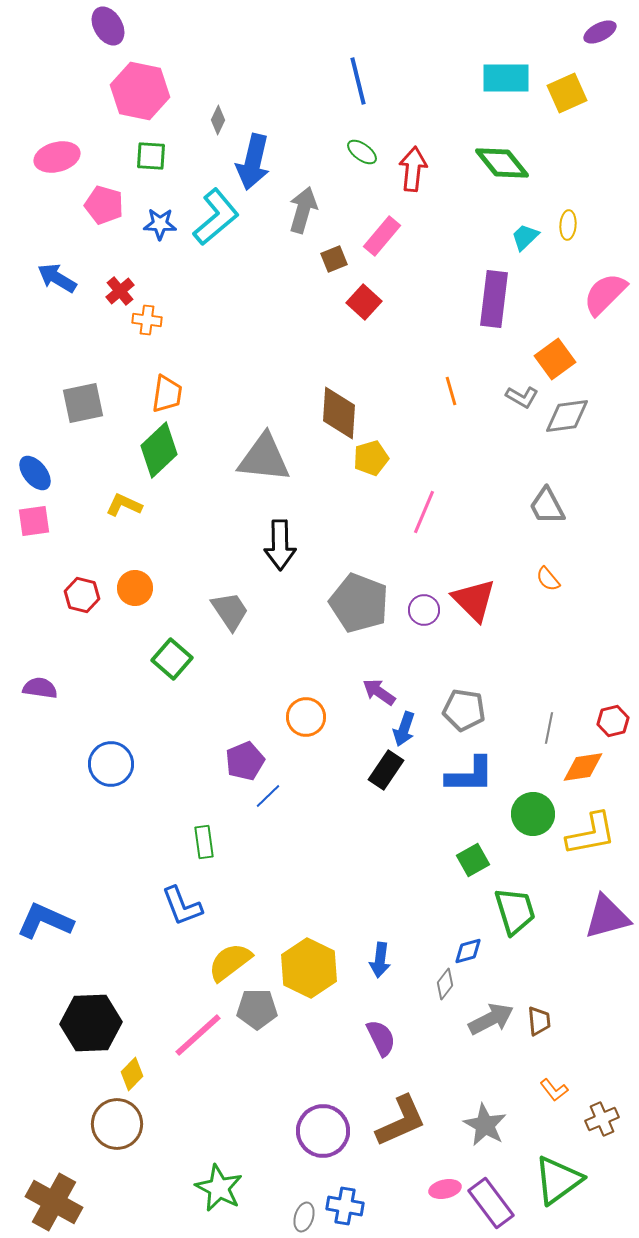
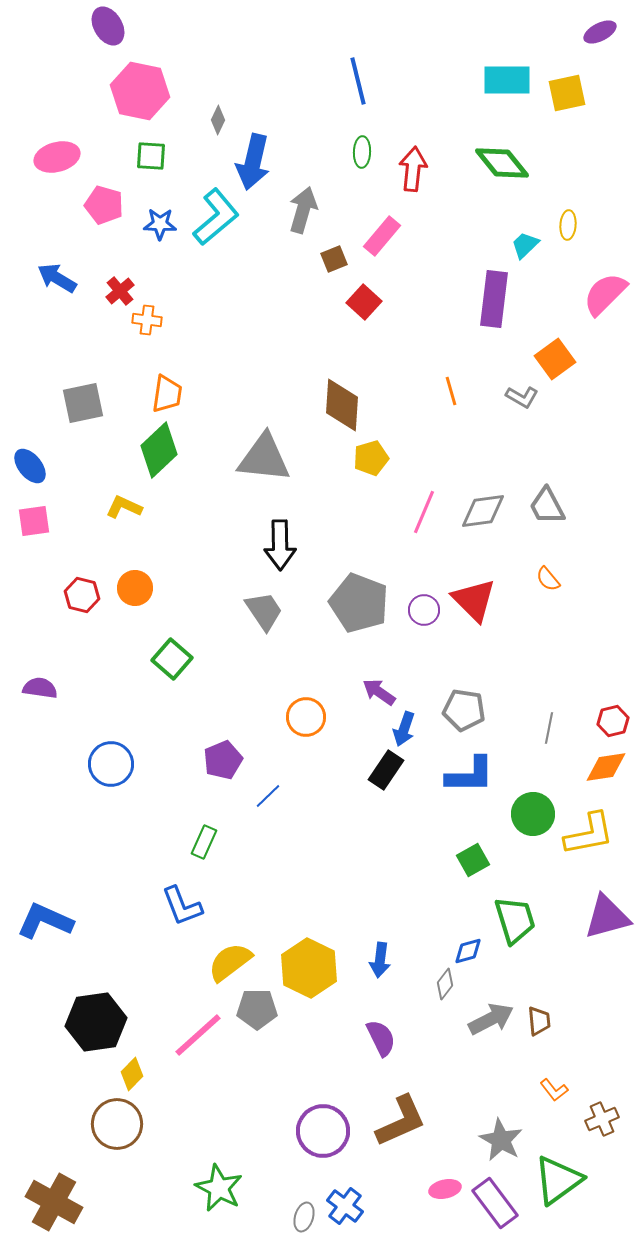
cyan rectangle at (506, 78): moved 1 px right, 2 px down
yellow square at (567, 93): rotated 12 degrees clockwise
green ellipse at (362, 152): rotated 56 degrees clockwise
cyan trapezoid at (525, 237): moved 8 px down
brown diamond at (339, 413): moved 3 px right, 8 px up
gray diamond at (567, 416): moved 84 px left, 95 px down
blue ellipse at (35, 473): moved 5 px left, 7 px up
yellow L-shape at (124, 505): moved 2 px down
gray trapezoid at (230, 611): moved 34 px right
purple pentagon at (245, 761): moved 22 px left, 1 px up
orange diamond at (583, 767): moved 23 px right
yellow L-shape at (591, 834): moved 2 px left
green rectangle at (204, 842): rotated 32 degrees clockwise
green trapezoid at (515, 911): moved 9 px down
black hexagon at (91, 1023): moved 5 px right, 1 px up; rotated 6 degrees counterclockwise
gray star at (485, 1125): moved 16 px right, 15 px down
purple rectangle at (491, 1203): moved 4 px right
blue cross at (345, 1206): rotated 27 degrees clockwise
